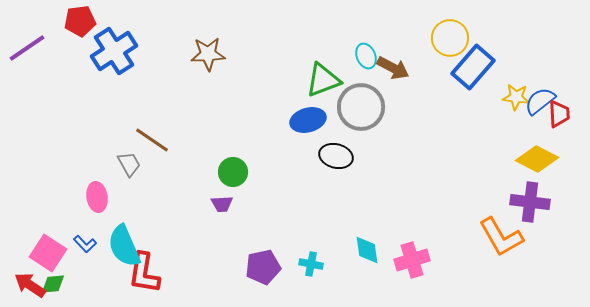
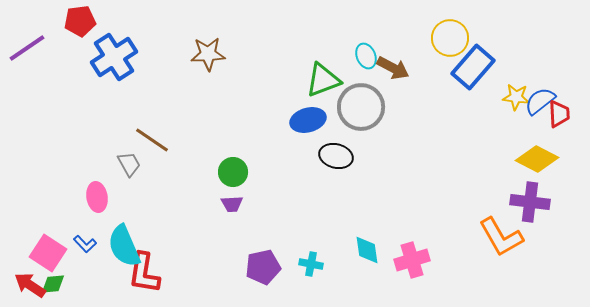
blue cross: moved 6 px down
purple trapezoid: moved 10 px right
